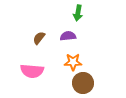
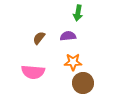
pink semicircle: moved 1 px right, 1 px down
